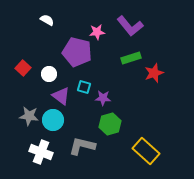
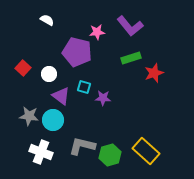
green hexagon: moved 31 px down
